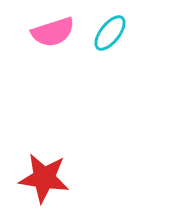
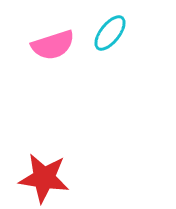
pink semicircle: moved 13 px down
